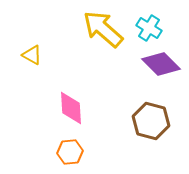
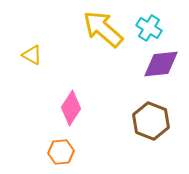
purple diamond: rotated 51 degrees counterclockwise
pink diamond: rotated 36 degrees clockwise
brown hexagon: rotated 6 degrees clockwise
orange hexagon: moved 9 px left
